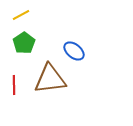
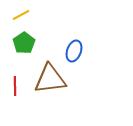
blue ellipse: rotated 70 degrees clockwise
red line: moved 1 px right, 1 px down
